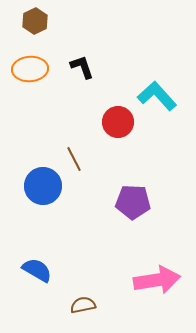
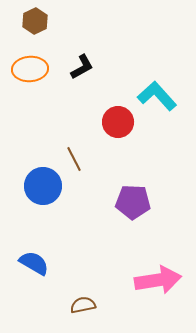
black L-shape: rotated 80 degrees clockwise
blue semicircle: moved 3 px left, 7 px up
pink arrow: moved 1 px right
